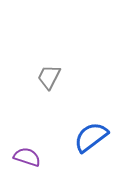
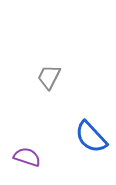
blue semicircle: rotated 96 degrees counterclockwise
